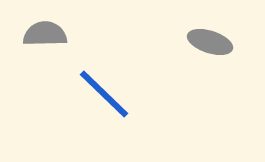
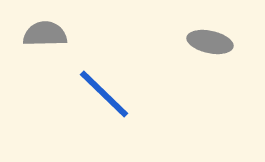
gray ellipse: rotated 6 degrees counterclockwise
